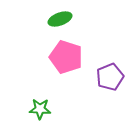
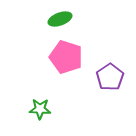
purple pentagon: rotated 12 degrees counterclockwise
